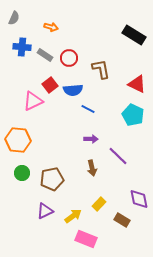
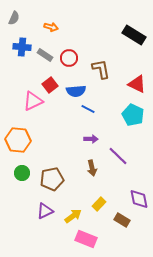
blue semicircle: moved 3 px right, 1 px down
